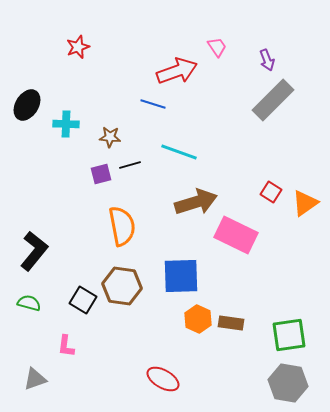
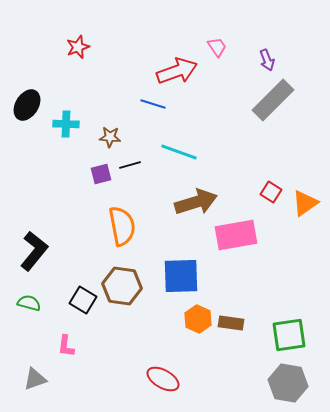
pink rectangle: rotated 36 degrees counterclockwise
